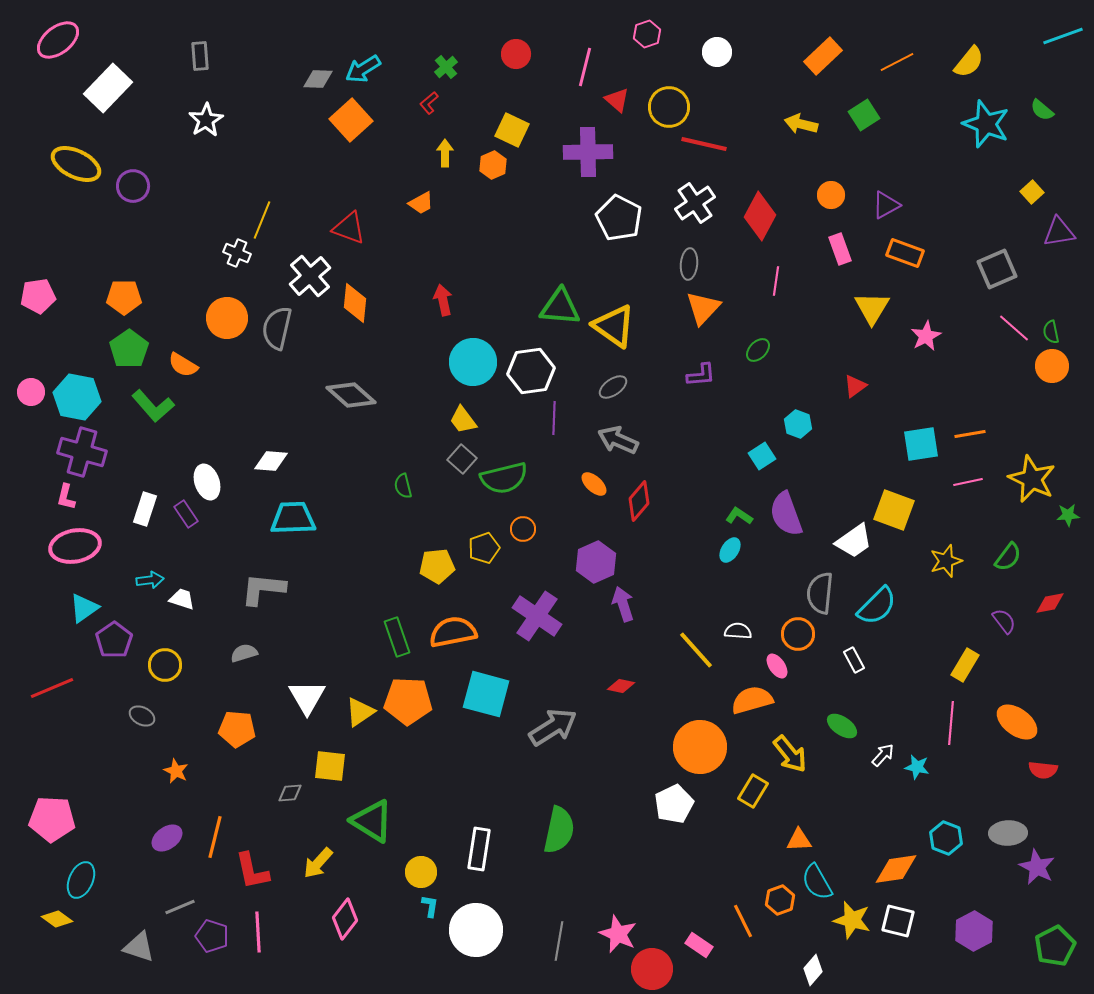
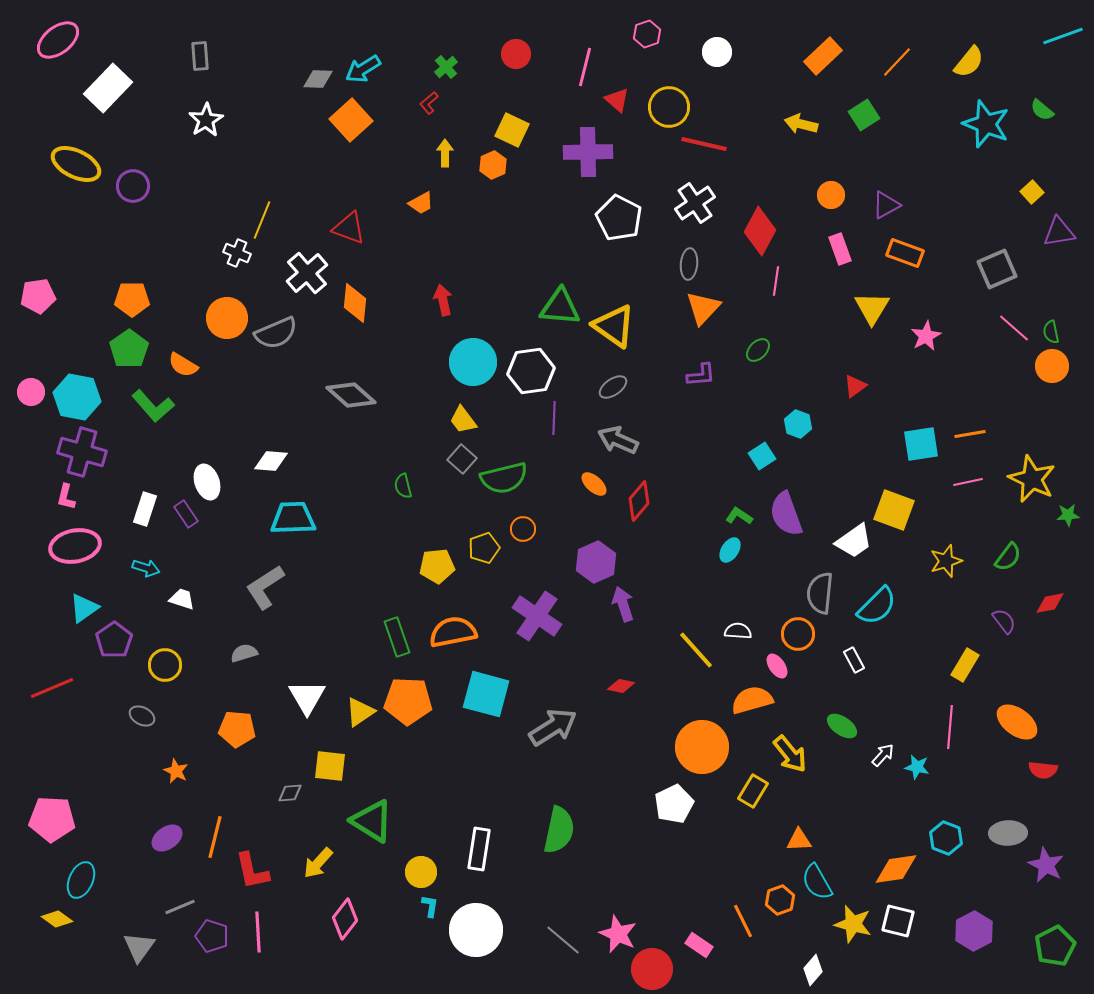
orange line at (897, 62): rotated 20 degrees counterclockwise
red diamond at (760, 216): moved 15 px down
white cross at (310, 276): moved 3 px left, 3 px up
orange pentagon at (124, 297): moved 8 px right, 2 px down
gray semicircle at (277, 328): moved 1 px left, 5 px down; rotated 126 degrees counterclockwise
cyan arrow at (150, 580): moved 4 px left, 12 px up; rotated 24 degrees clockwise
gray L-shape at (263, 589): moved 2 px right, 2 px up; rotated 39 degrees counterclockwise
pink line at (951, 723): moved 1 px left, 4 px down
orange circle at (700, 747): moved 2 px right
purple star at (1037, 867): moved 9 px right, 2 px up
yellow star at (852, 920): moved 1 px right, 4 px down
gray line at (559, 941): moved 4 px right, 1 px up; rotated 60 degrees counterclockwise
gray triangle at (139, 947): rotated 48 degrees clockwise
